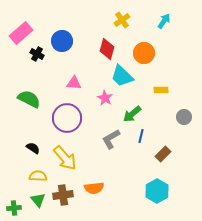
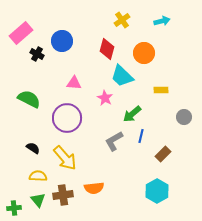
cyan arrow: moved 2 px left; rotated 42 degrees clockwise
gray L-shape: moved 3 px right, 2 px down
